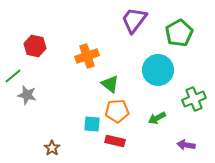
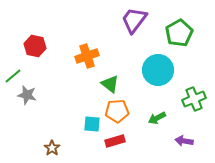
red rectangle: rotated 30 degrees counterclockwise
purple arrow: moved 2 px left, 4 px up
